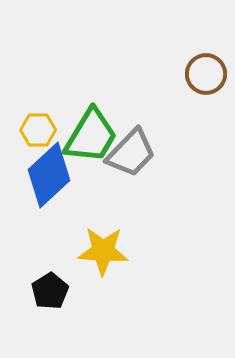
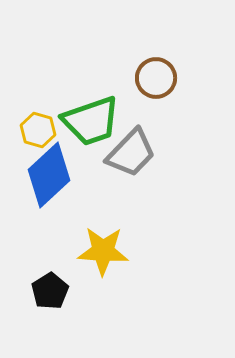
brown circle: moved 50 px left, 4 px down
yellow hexagon: rotated 16 degrees clockwise
green trapezoid: moved 15 px up; rotated 40 degrees clockwise
